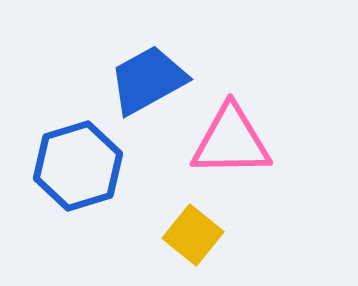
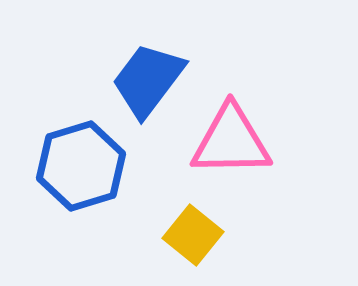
blue trapezoid: rotated 24 degrees counterclockwise
blue hexagon: moved 3 px right
